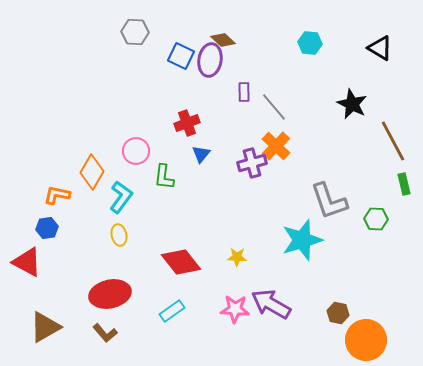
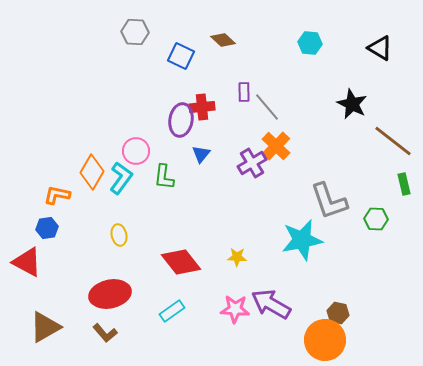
purple ellipse: moved 29 px left, 60 px down
gray line: moved 7 px left
red cross: moved 15 px right, 16 px up; rotated 15 degrees clockwise
brown line: rotated 24 degrees counterclockwise
purple cross: rotated 16 degrees counterclockwise
cyan L-shape: moved 19 px up
cyan star: rotated 6 degrees clockwise
orange circle: moved 41 px left
